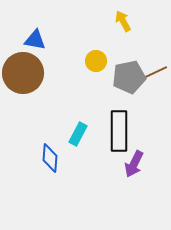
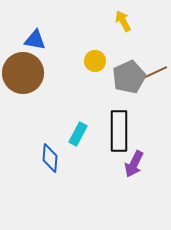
yellow circle: moved 1 px left
gray pentagon: rotated 12 degrees counterclockwise
